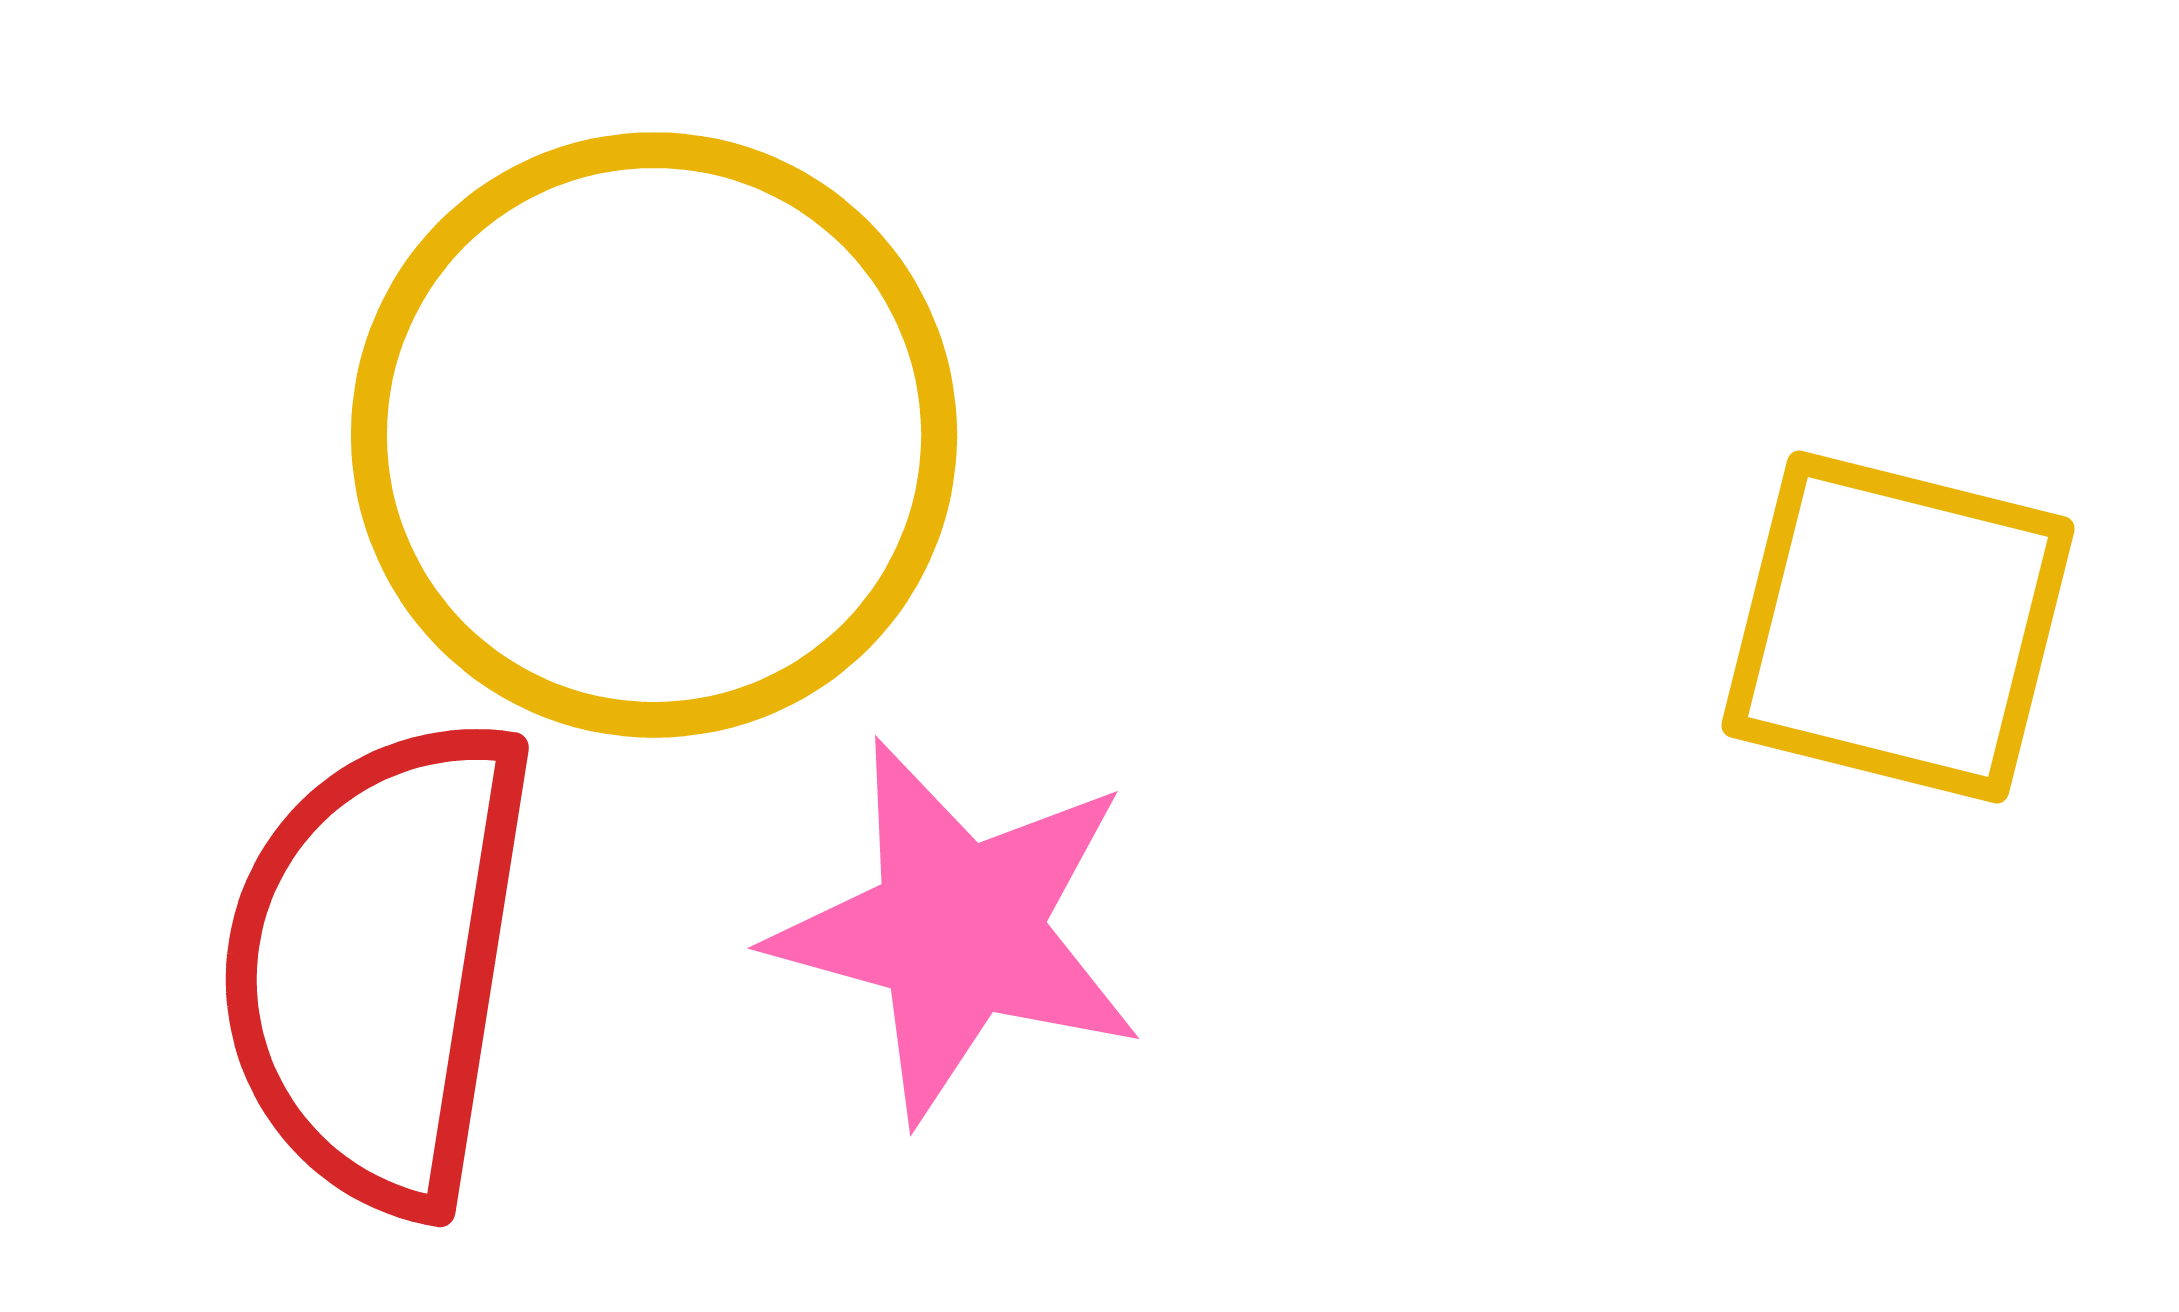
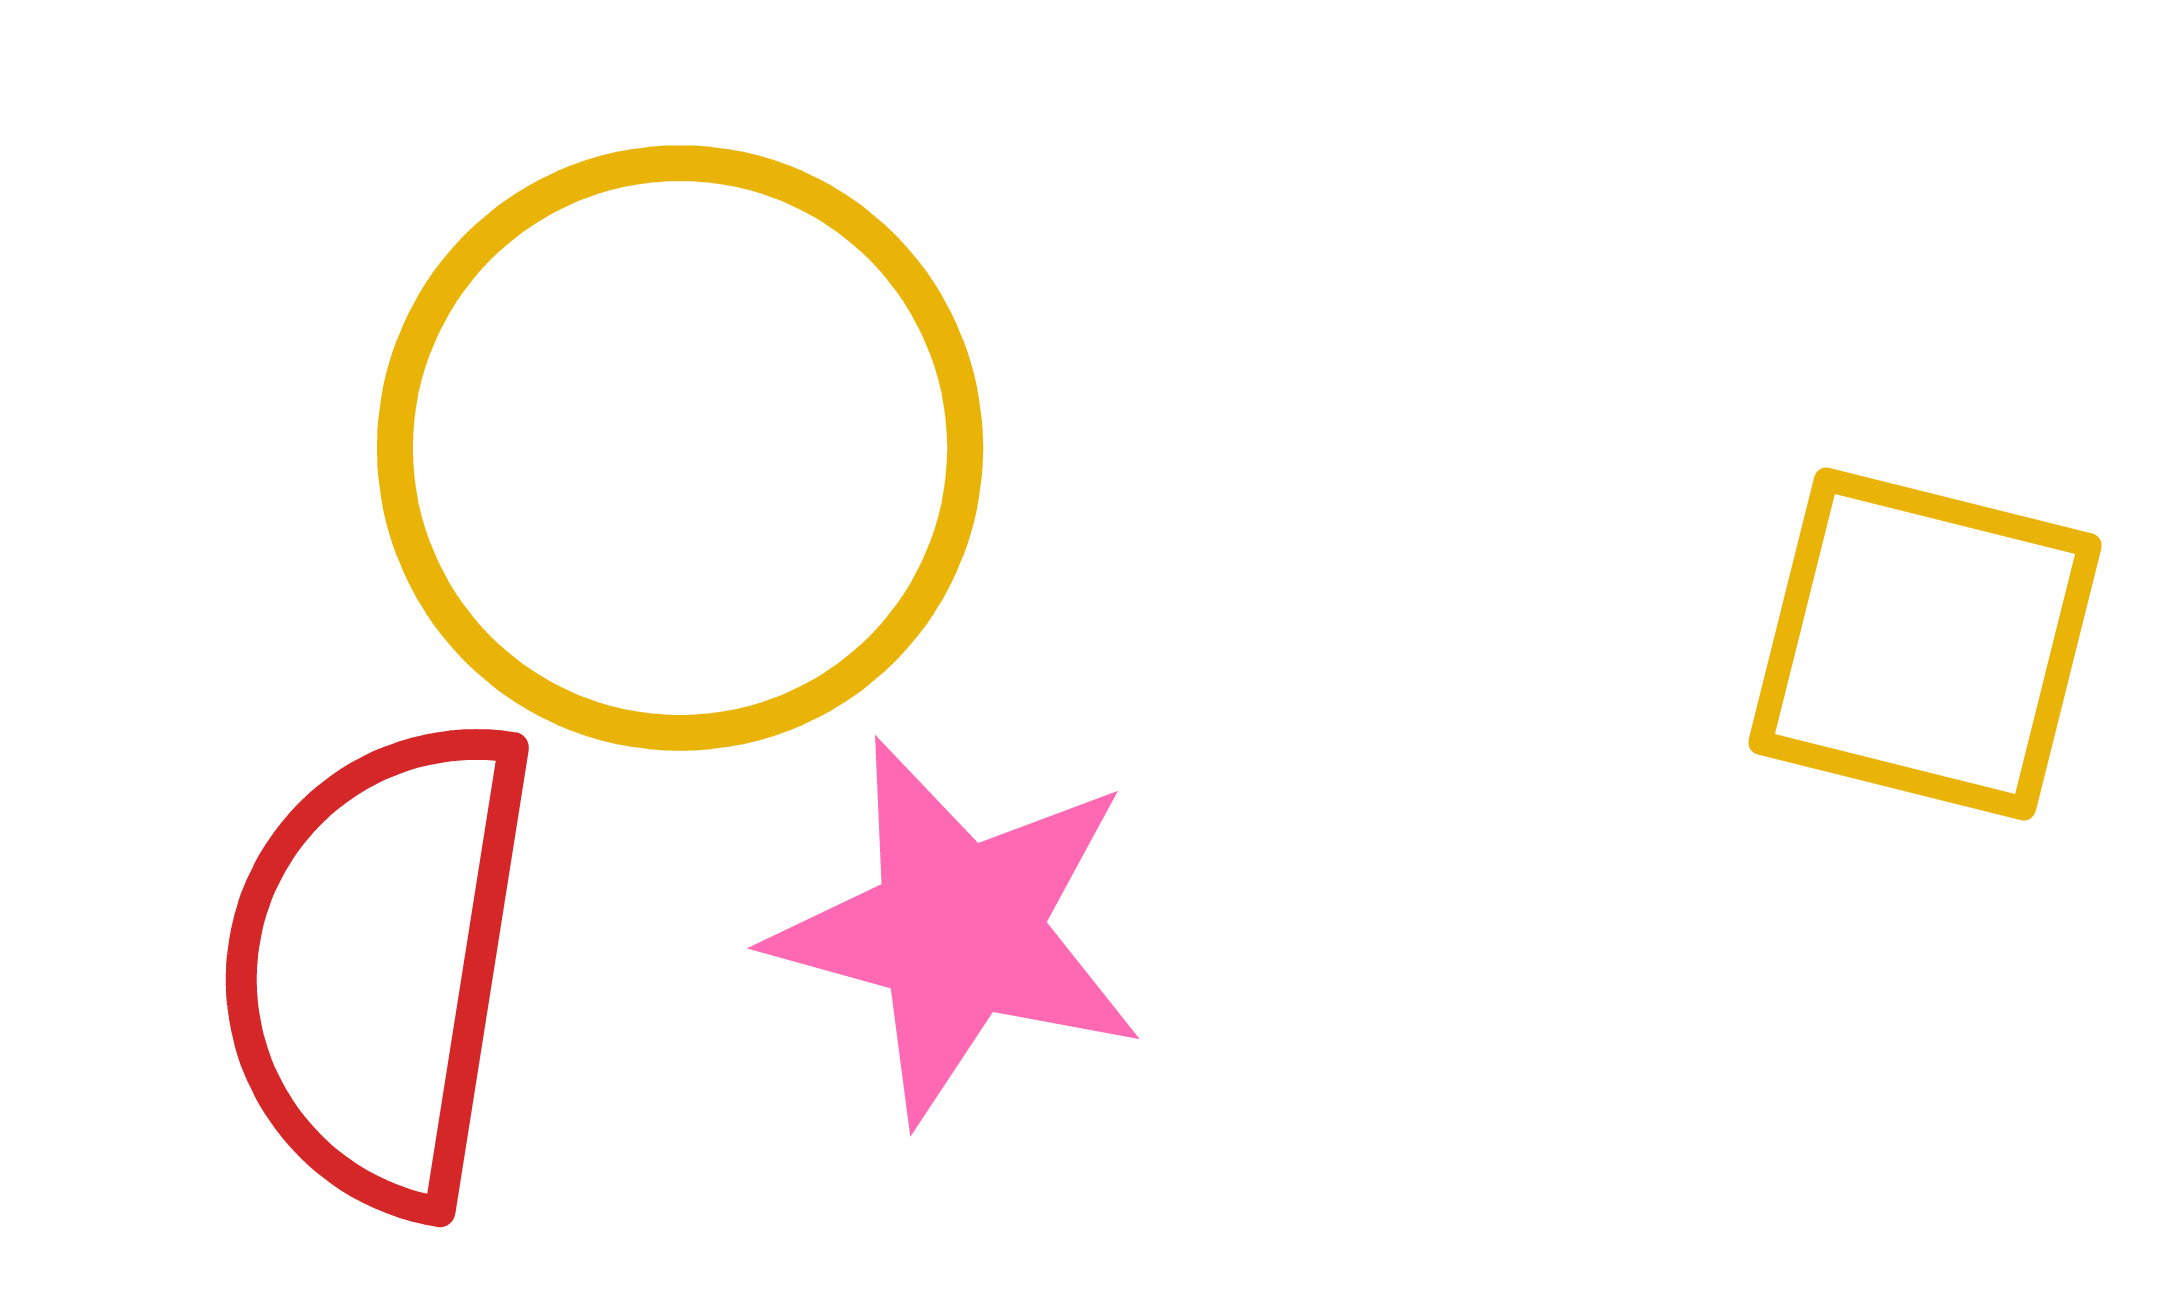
yellow circle: moved 26 px right, 13 px down
yellow square: moved 27 px right, 17 px down
